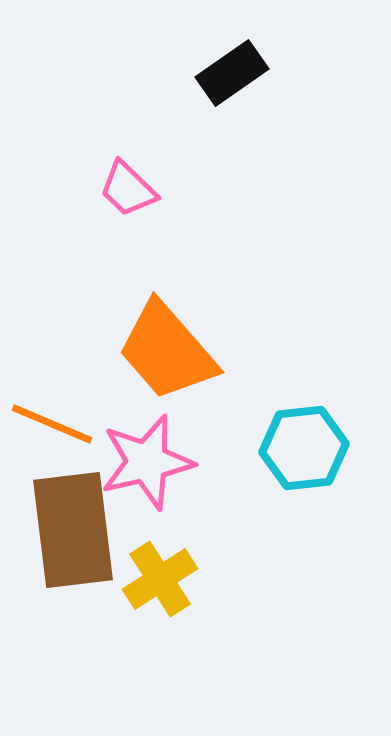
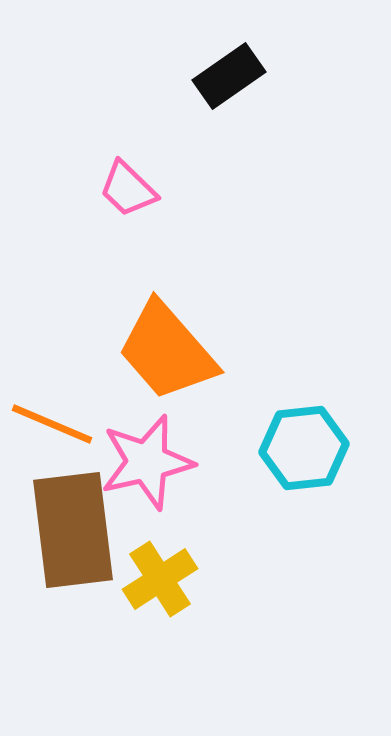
black rectangle: moved 3 px left, 3 px down
